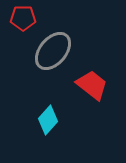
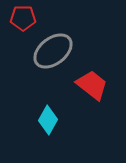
gray ellipse: rotated 12 degrees clockwise
cyan diamond: rotated 12 degrees counterclockwise
